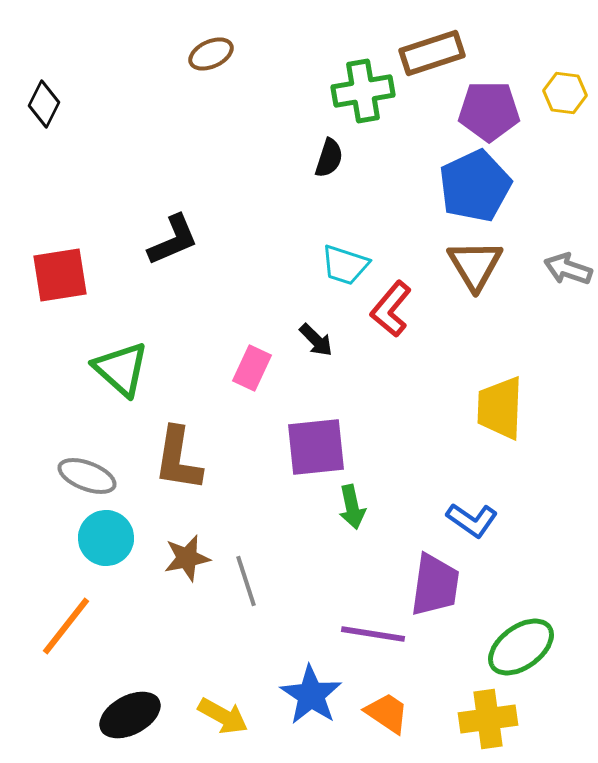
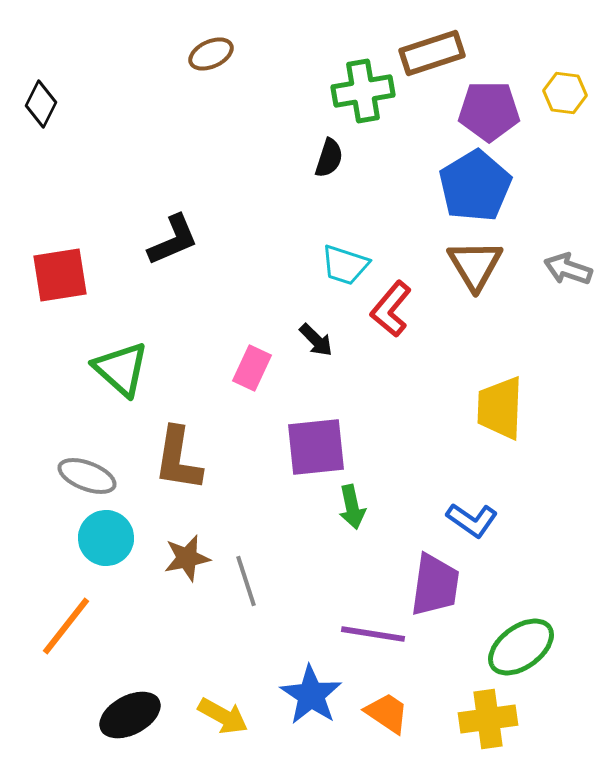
black diamond: moved 3 px left
blue pentagon: rotated 6 degrees counterclockwise
